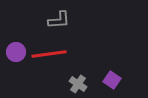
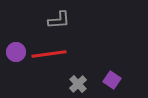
gray cross: rotated 12 degrees clockwise
